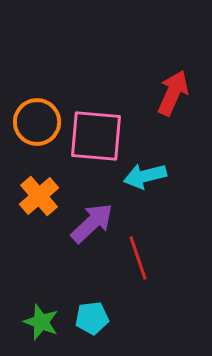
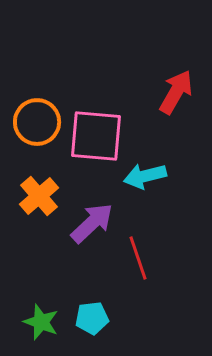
red arrow: moved 3 px right, 1 px up; rotated 6 degrees clockwise
